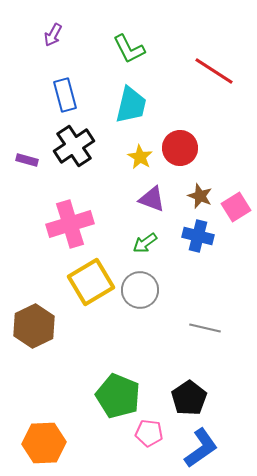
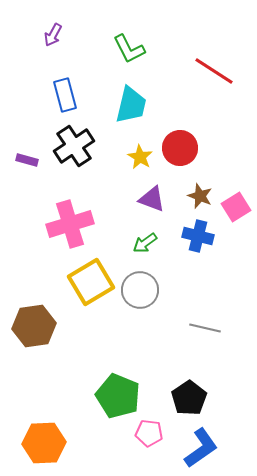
brown hexagon: rotated 18 degrees clockwise
